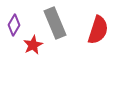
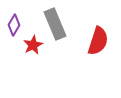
gray rectangle: moved 1 px down
red semicircle: moved 11 px down
